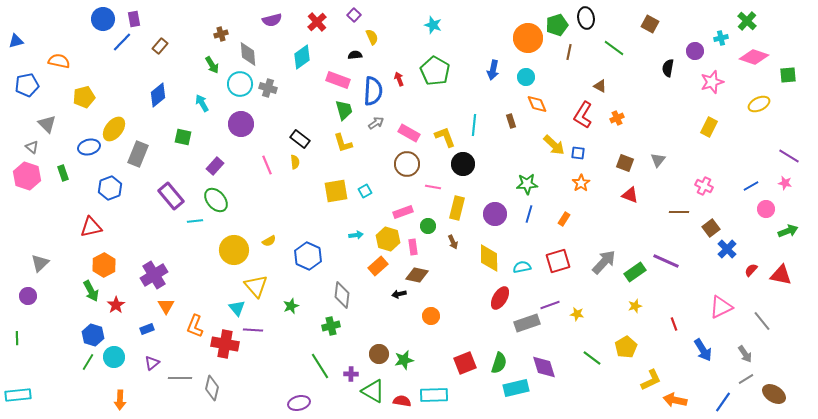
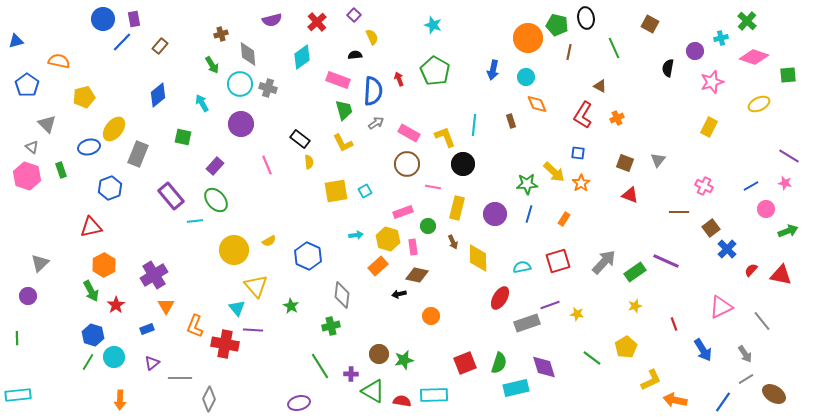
green pentagon at (557, 25): rotated 30 degrees clockwise
green line at (614, 48): rotated 30 degrees clockwise
blue pentagon at (27, 85): rotated 25 degrees counterclockwise
yellow L-shape at (343, 143): rotated 10 degrees counterclockwise
yellow arrow at (554, 145): moved 27 px down
yellow semicircle at (295, 162): moved 14 px right
green rectangle at (63, 173): moved 2 px left, 3 px up
yellow diamond at (489, 258): moved 11 px left
green star at (291, 306): rotated 21 degrees counterclockwise
gray diamond at (212, 388): moved 3 px left, 11 px down; rotated 15 degrees clockwise
